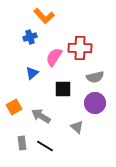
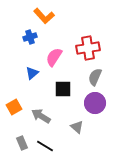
red cross: moved 8 px right; rotated 10 degrees counterclockwise
gray semicircle: rotated 126 degrees clockwise
gray rectangle: rotated 16 degrees counterclockwise
